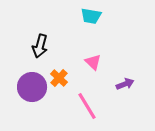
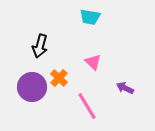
cyan trapezoid: moved 1 px left, 1 px down
purple arrow: moved 4 px down; rotated 132 degrees counterclockwise
